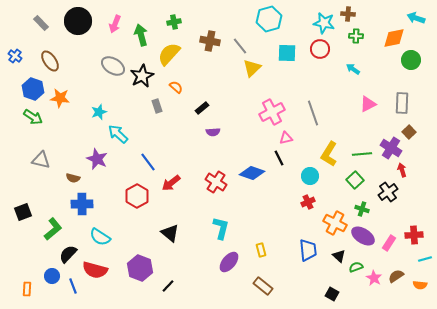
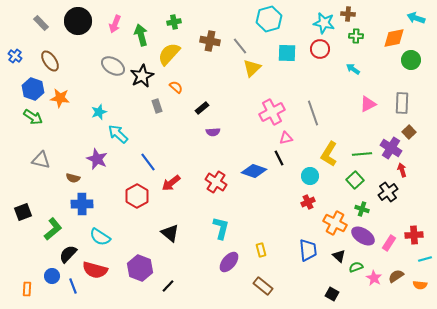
blue diamond at (252, 173): moved 2 px right, 2 px up
